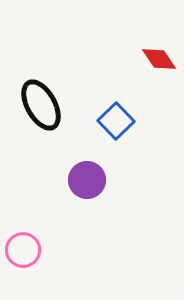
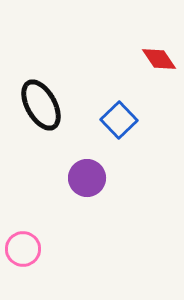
blue square: moved 3 px right, 1 px up
purple circle: moved 2 px up
pink circle: moved 1 px up
